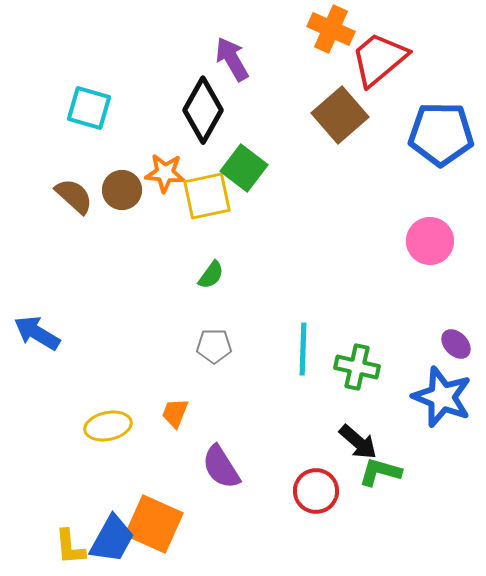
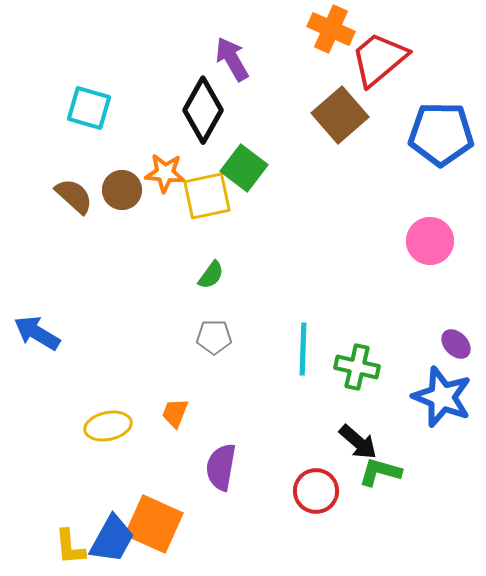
gray pentagon: moved 9 px up
purple semicircle: rotated 42 degrees clockwise
